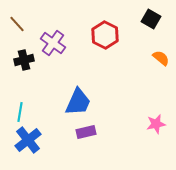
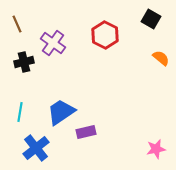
brown line: rotated 18 degrees clockwise
black cross: moved 2 px down
blue trapezoid: moved 17 px left, 10 px down; rotated 148 degrees counterclockwise
pink star: moved 25 px down
blue cross: moved 8 px right, 8 px down
